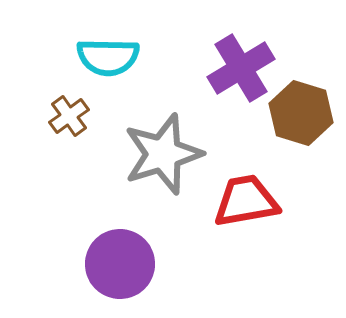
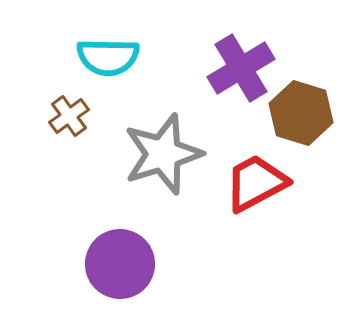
red trapezoid: moved 10 px right, 18 px up; rotated 18 degrees counterclockwise
